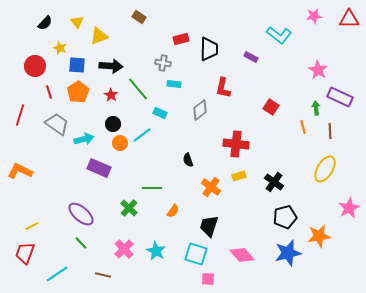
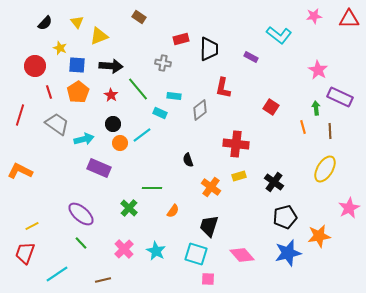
cyan rectangle at (174, 84): moved 12 px down
brown line at (103, 275): moved 5 px down; rotated 28 degrees counterclockwise
